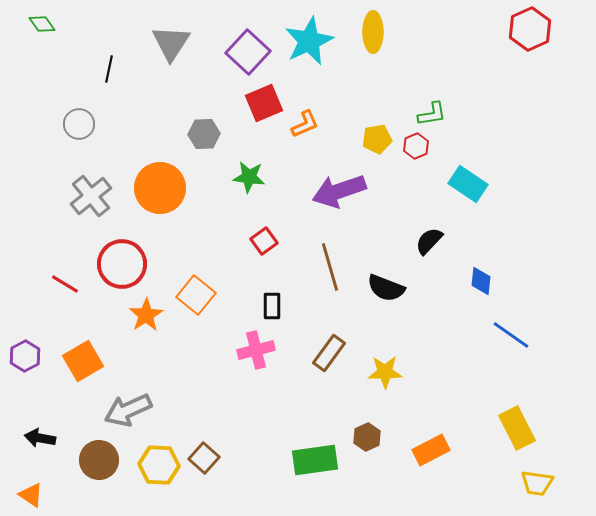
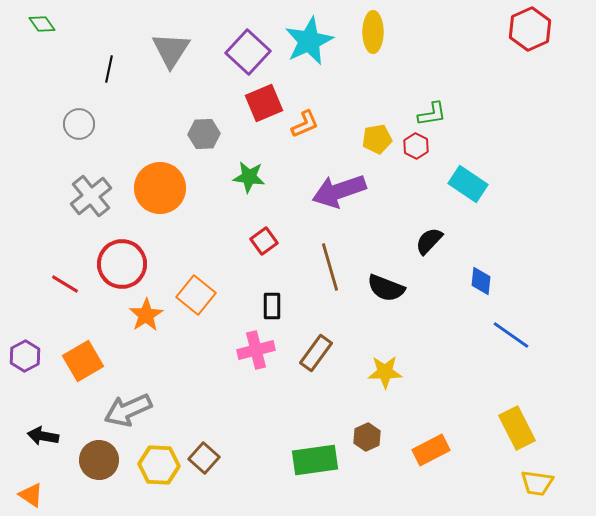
gray triangle at (171, 43): moved 7 px down
red hexagon at (416, 146): rotated 10 degrees counterclockwise
brown rectangle at (329, 353): moved 13 px left
black arrow at (40, 438): moved 3 px right, 2 px up
